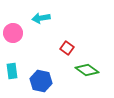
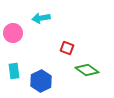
red square: rotated 16 degrees counterclockwise
cyan rectangle: moved 2 px right
blue hexagon: rotated 20 degrees clockwise
